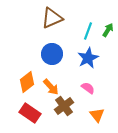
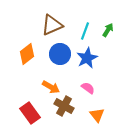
brown triangle: moved 7 px down
cyan line: moved 3 px left
blue circle: moved 8 px right
blue star: moved 1 px left
orange diamond: moved 28 px up
orange arrow: rotated 18 degrees counterclockwise
brown cross: rotated 24 degrees counterclockwise
red rectangle: rotated 20 degrees clockwise
